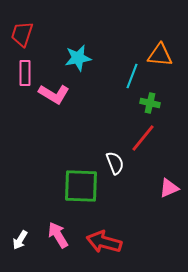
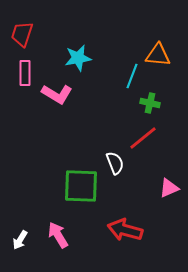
orange triangle: moved 2 px left
pink L-shape: moved 3 px right
red line: rotated 12 degrees clockwise
red arrow: moved 21 px right, 12 px up
